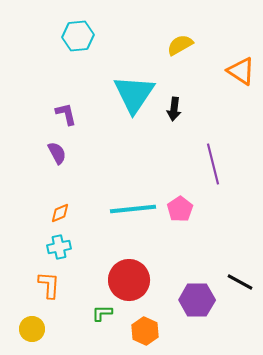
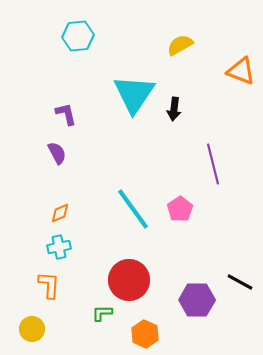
orange triangle: rotated 12 degrees counterclockwise
cyan line: rotated 60 degrees clockwise
orange hexagon: moved 3 px down
